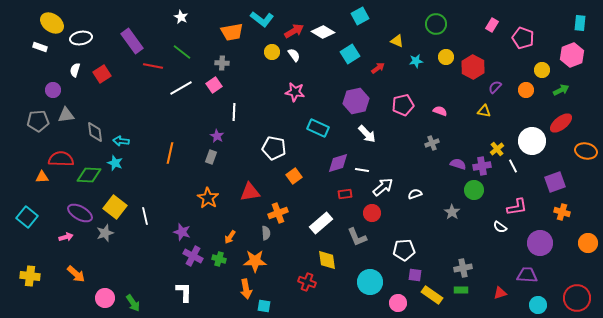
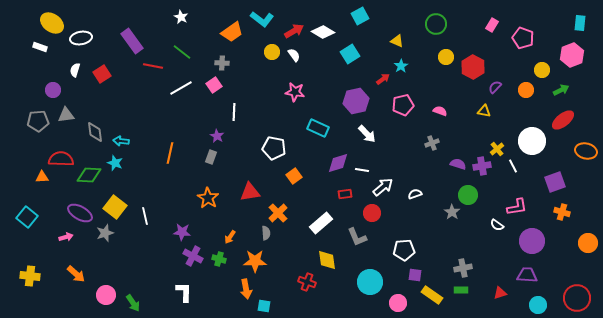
orange trapezoid at (232, 32): rotated 25 degrees counterclockwise
cyan star at (416, 61): moved 15 px left, 5 px down; rotated 24 degrees counterclockwise
red arrow at (378, 68): moved 5 px right, 11 px down
red ellipse at (561, 123): moved 2 px right, 3 px up
green circle at (474, 190): moved 6 px left, 5 px down
orange cross at (278, 213): rotated 24 degrees counterclockwise
white semicircle at (500, 227): moved 3 px left, 2 px up
purple star at (182, 232): rotated 12 degrees counterclockwise
purple circle at (540, 243): moved 8 px left, 2 px up
pink circle at (105, 298): moved 1 px right, 3 px up
